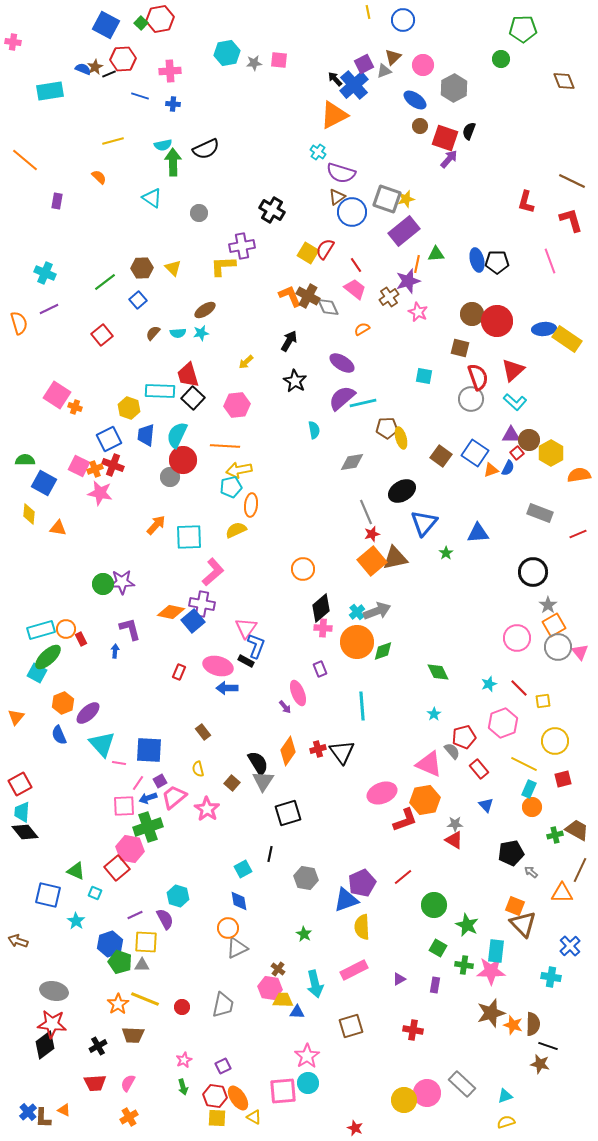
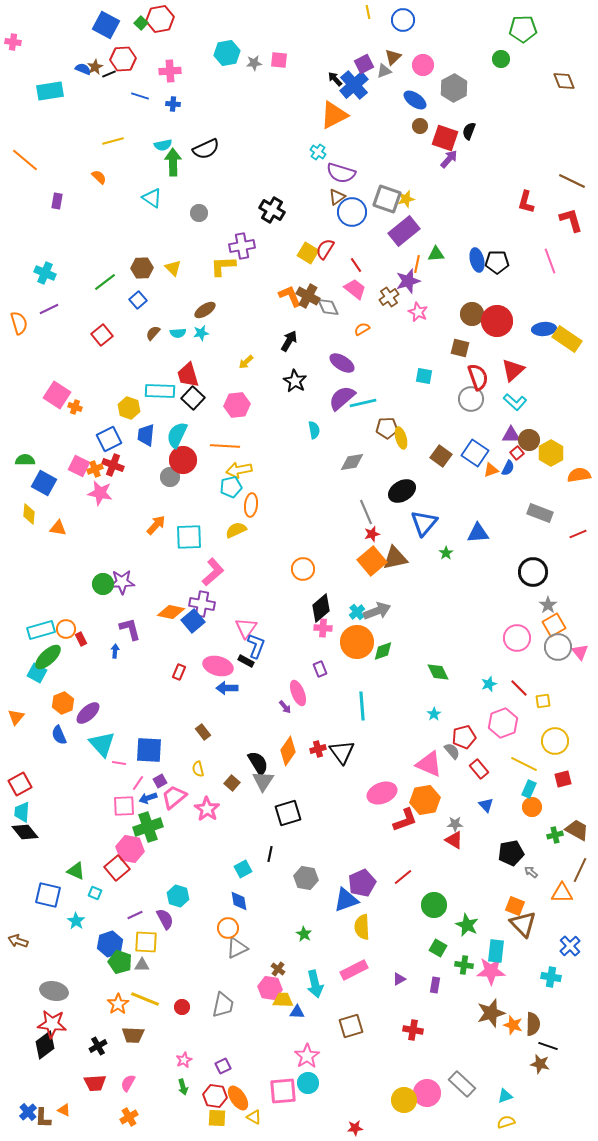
red star at (355, 1128): rotated 28 degrees counterclockwise
